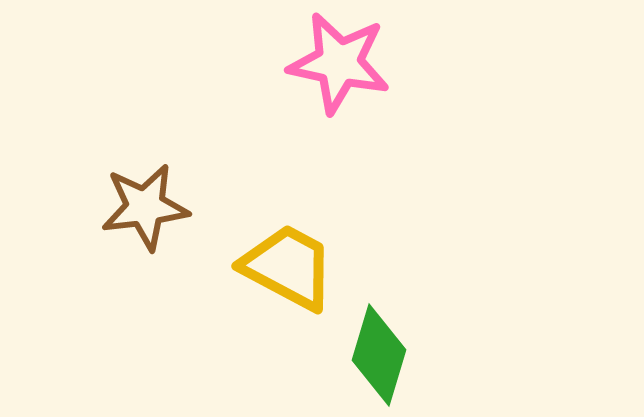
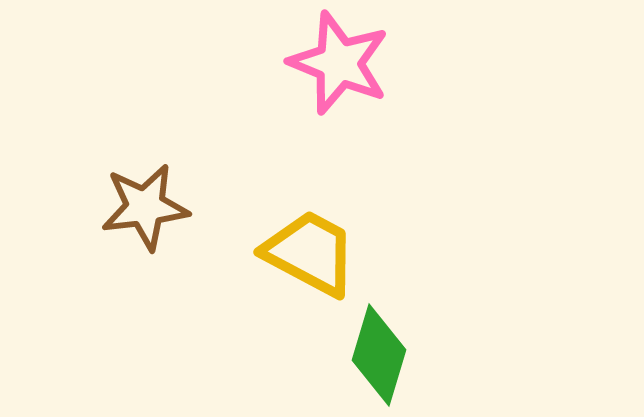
pink star: rotated 10 degrees clockwise
yellow trapezoid: moved 22 px right, 14 px up
